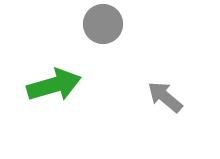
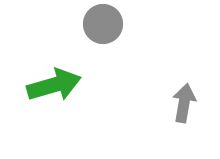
gray arrow: moved 19 px right, 6 px down; rotated 60 degrees clockwise
